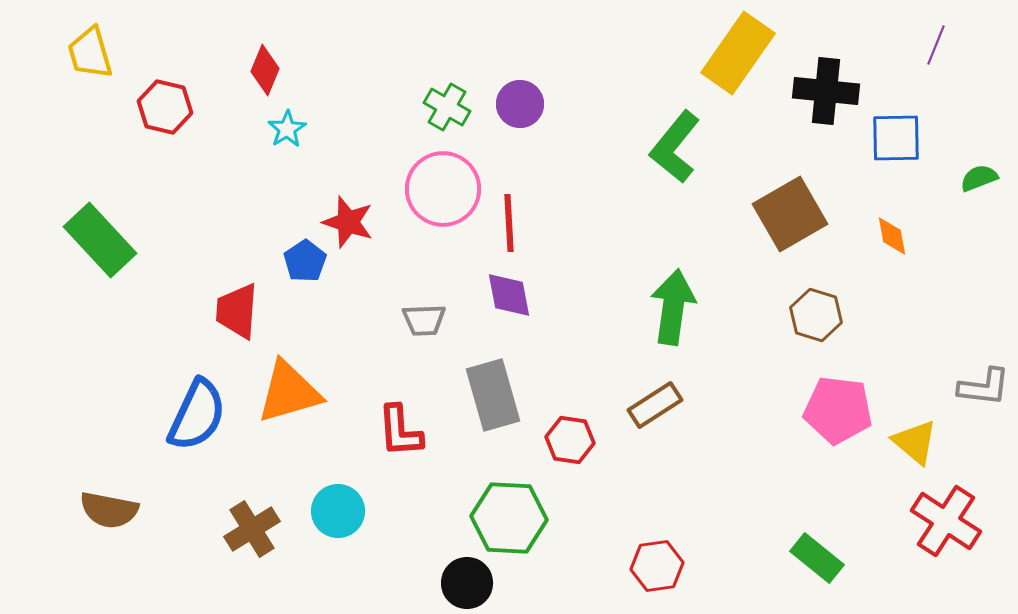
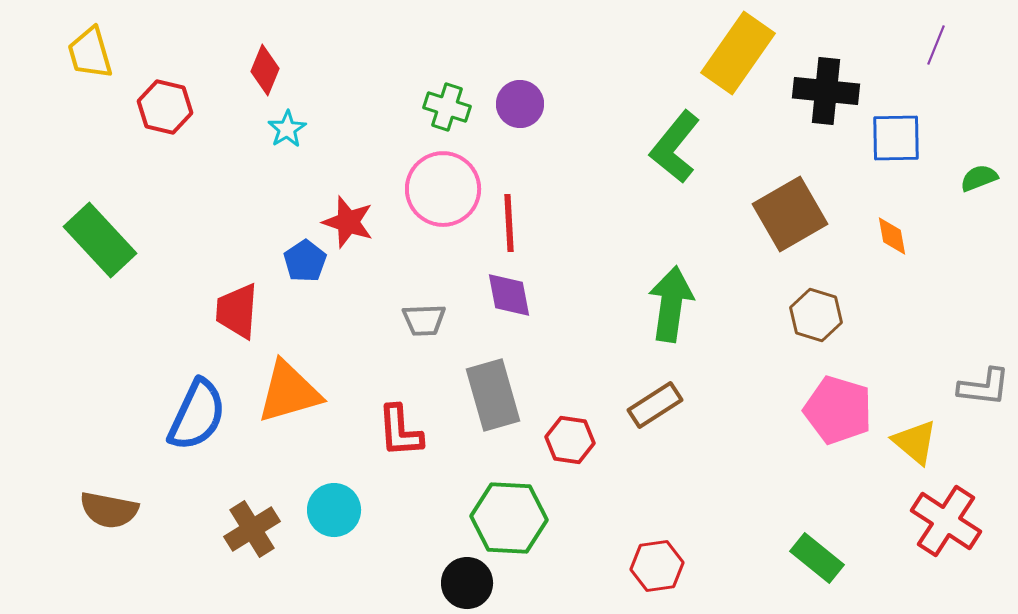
green cross at (447, 107): rotated 12 degrees counterclockwise
green arrow at (673, 307): moved 2 px left, 3 px up
pink pentagon at (838, 410): rotated 10 degrees clockwise
cyan circle at (338, 511): moved 4 px left, 1 px up
